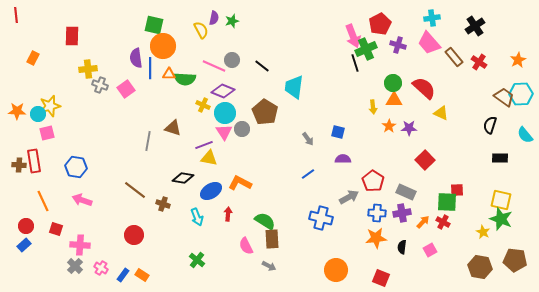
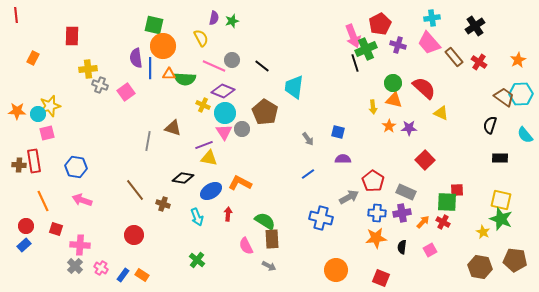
yellow semicircle at (201, 30): moved 8 px down
pink square at (126, 89): moved 3 px down
orange triangle at (394, 100): rotated 12 degrees clockwise
brown line at (135, 190): rotated 15 degrees clockwise
